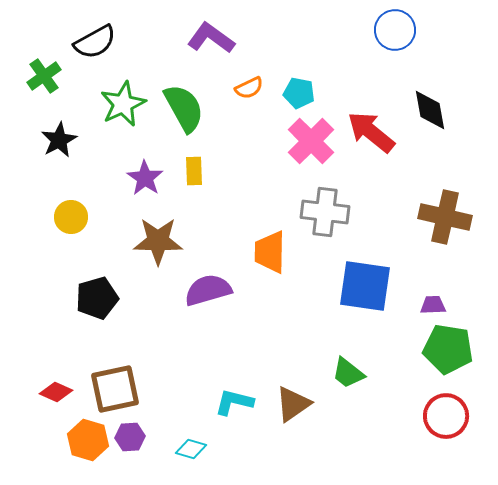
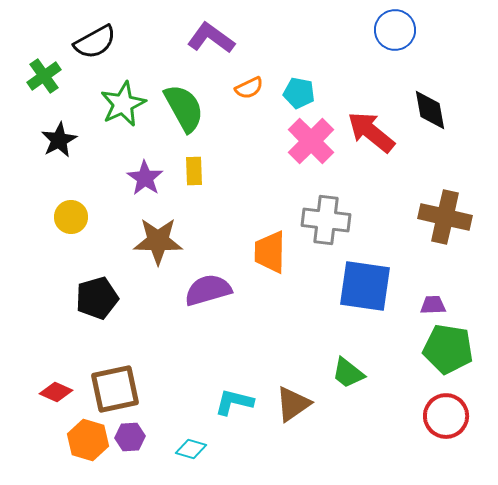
gray cross: moved 1 px right, 8 px down
